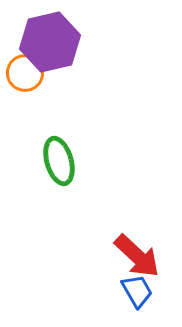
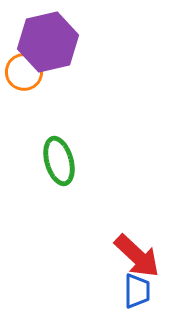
purple hexagon: moved 2 px left
orange circle: moved 1 px left, 1 px up
blue trapezoid: rotated 30 degrees clockwise
